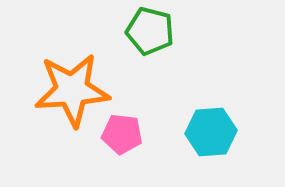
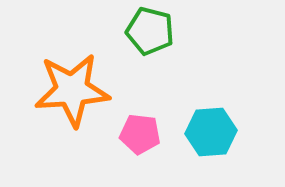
pink pentagon: moved 18 px right
